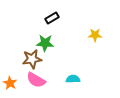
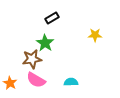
green star: rotated 30 degrees clockwise
cyan semicircle: moved 2 px left, 3 px down
